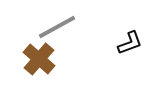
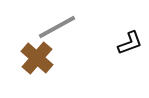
brown cross: moved 2 px left, 1 px up
